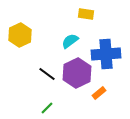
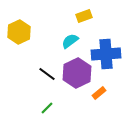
yellow rectangle: moved 2 px left, 2 px down; rotated 28 degrees counterclockwise
yellow hexagon: moved 1 px left, 3 px up
